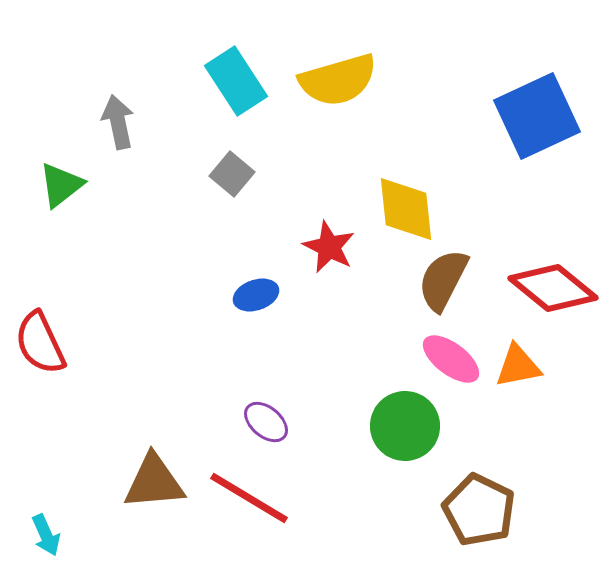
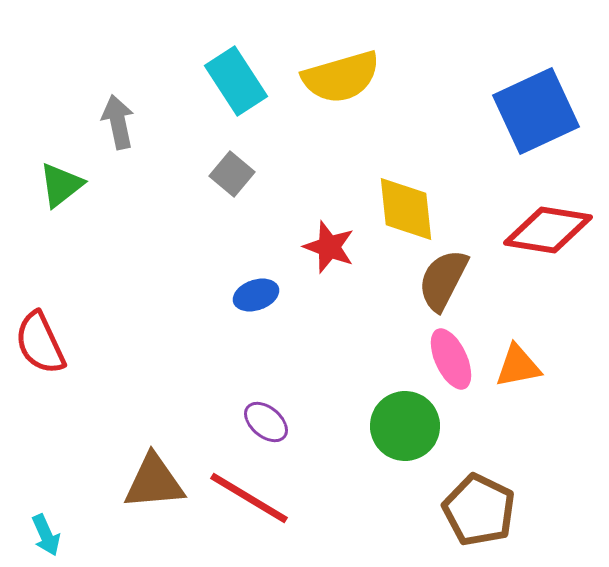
yellow semicircle: moved 3 px right, 3 px up
blue square: moved 1 px left, 5 px up
red star: rotated 6 degrees counterclockwise
red diamond: moved 5 px left, 58 px up; rotated 30 degrees counterclockwise
pink ellipse: rotated 28 degrees clockwise
